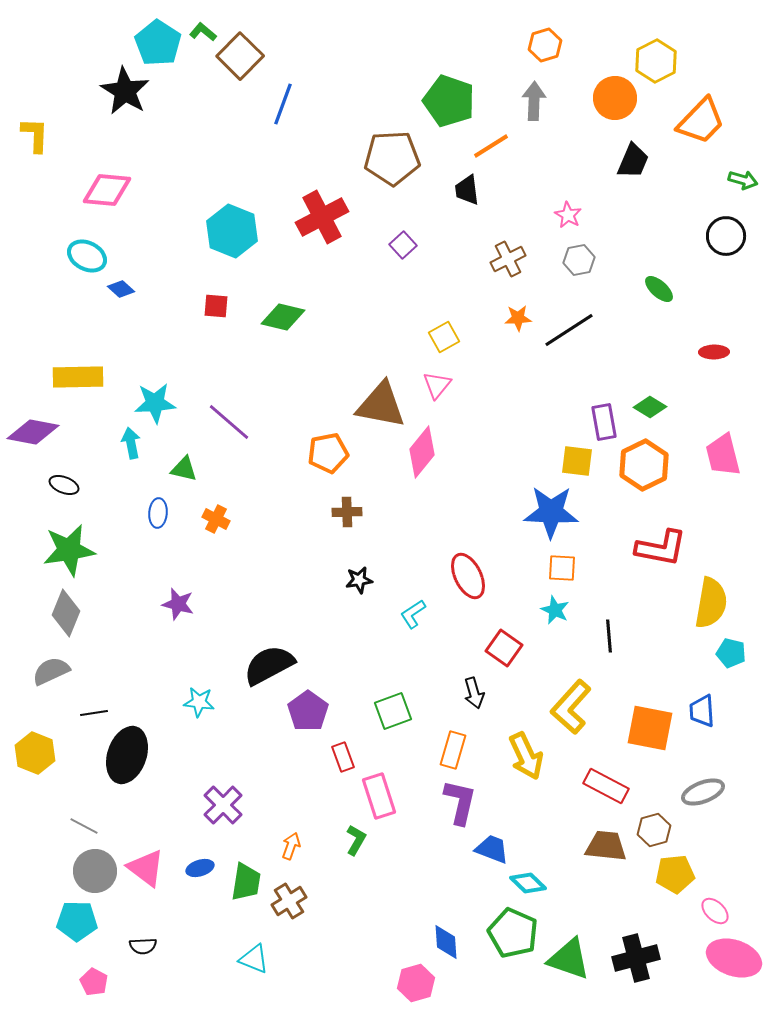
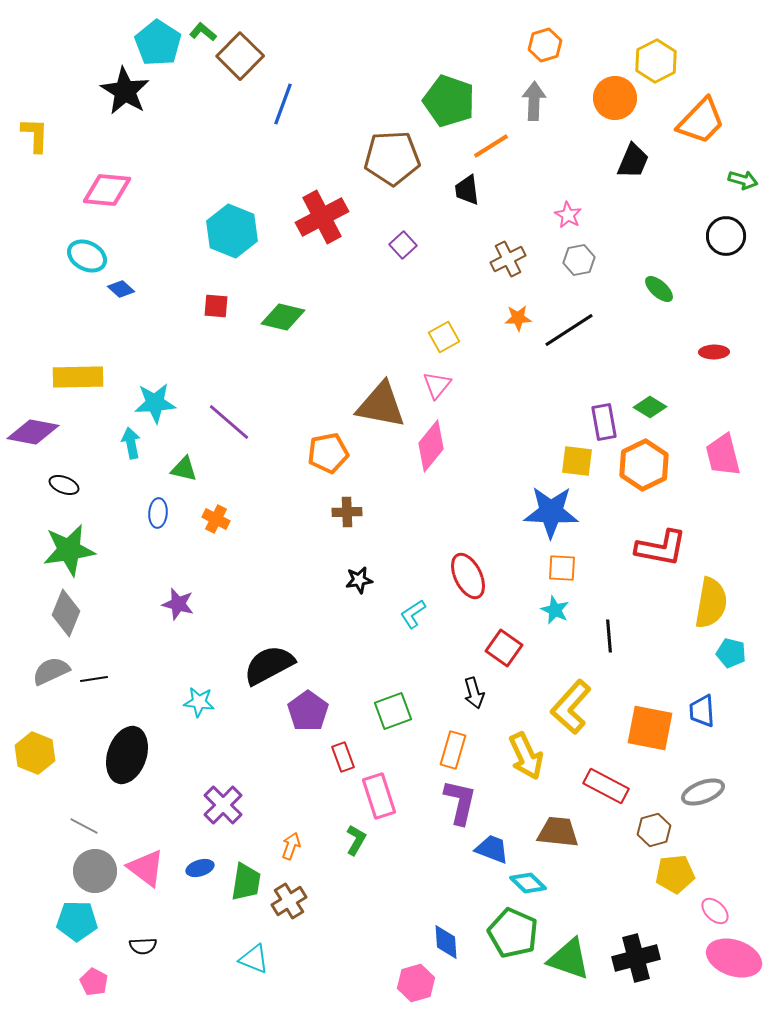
pink diamond at (422, 452): moved 9 px right, 6 px up
black line at (94, 713): moved 34 px up
brown trapezoid at (606, 846): moved 48 px left, 14 px up
